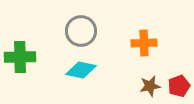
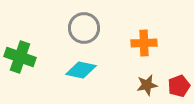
gray circle: moved 3 px right, 3 px up
green cross: rotated 20 degrees clockwise
brown star: moved 3 px left, 1 px up
